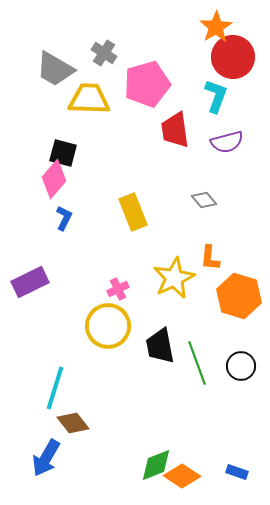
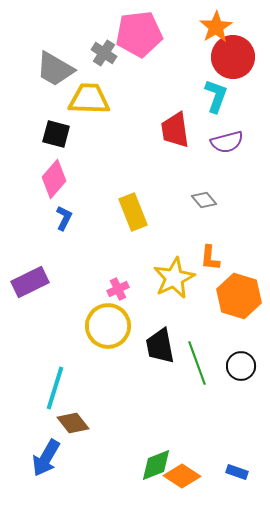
pink pentagon: moved 8 px left, 50 px up; rotated 9 degrees clockwise
black square: moved 7 px left, 19 px up
